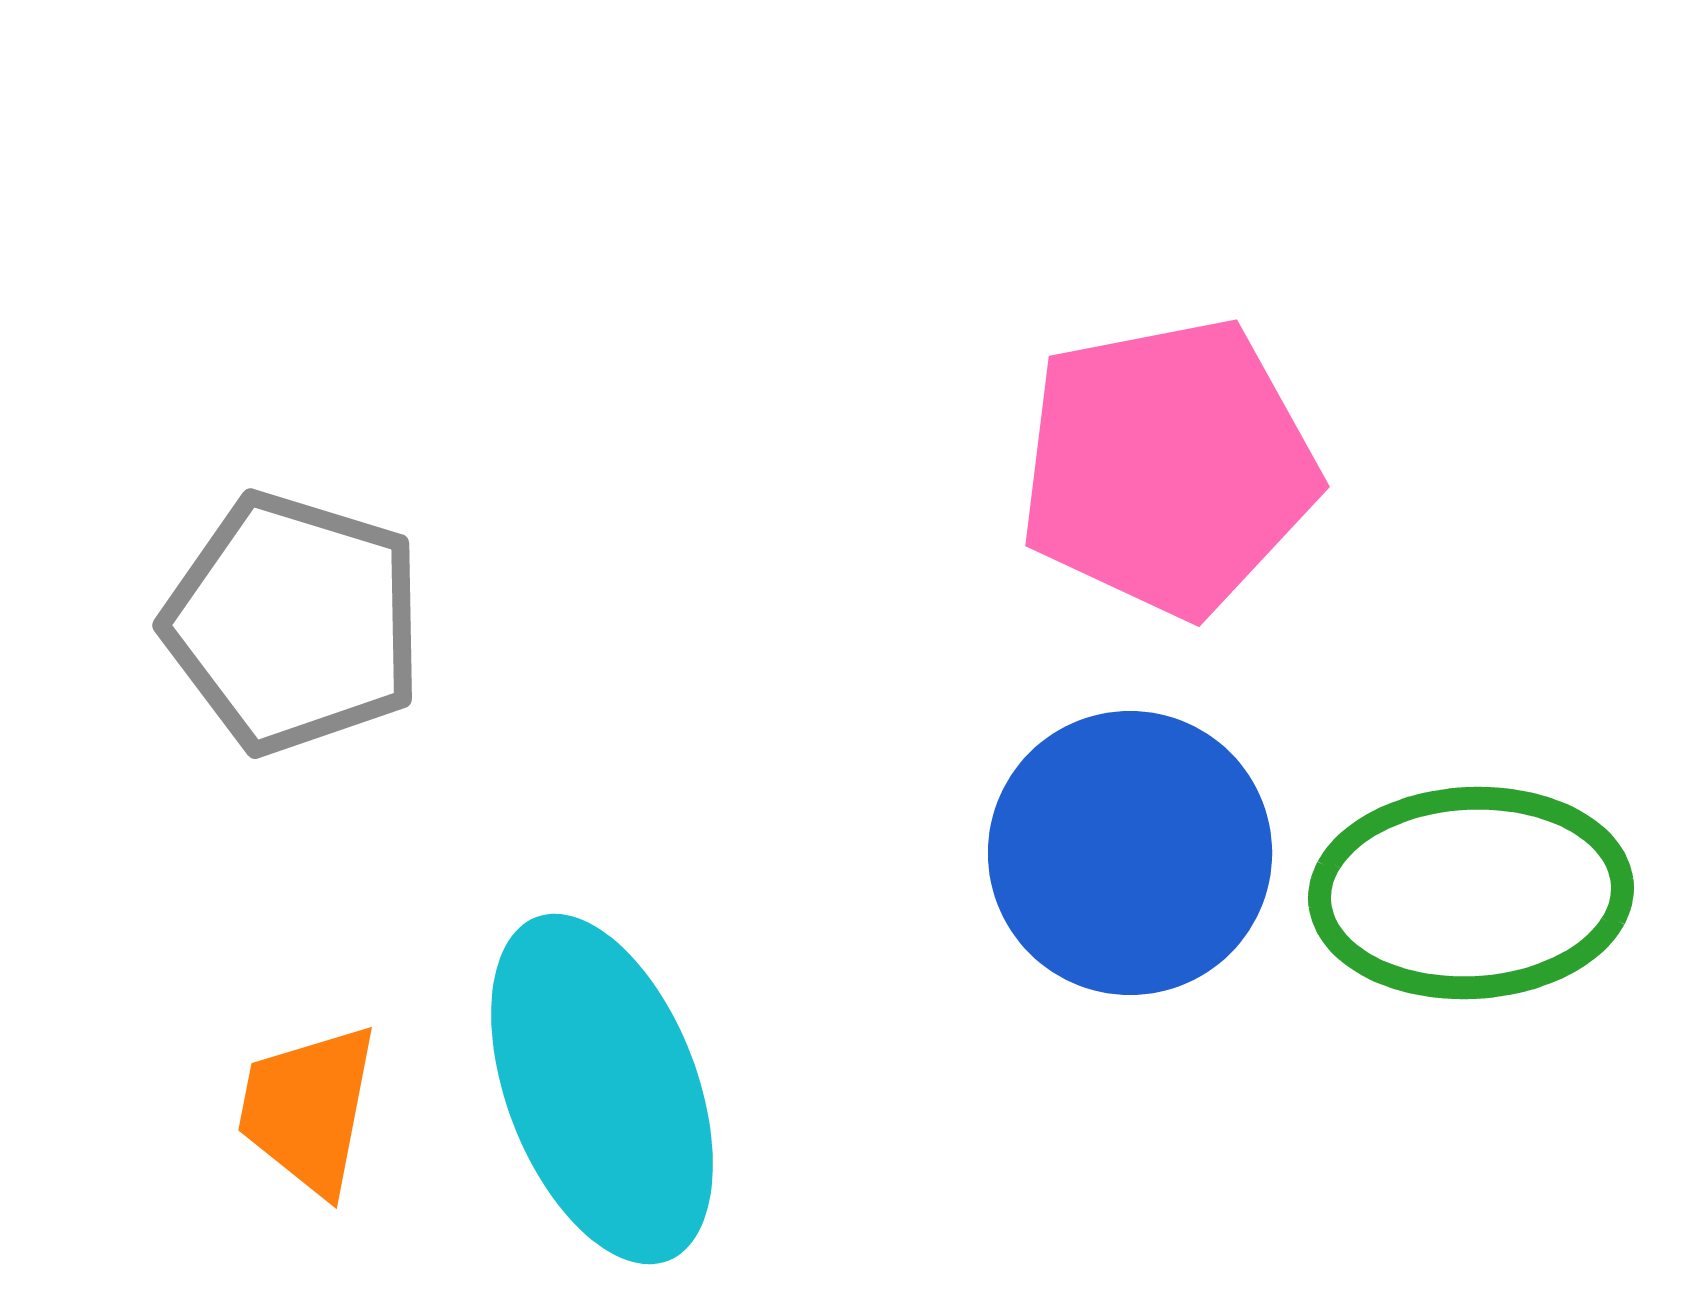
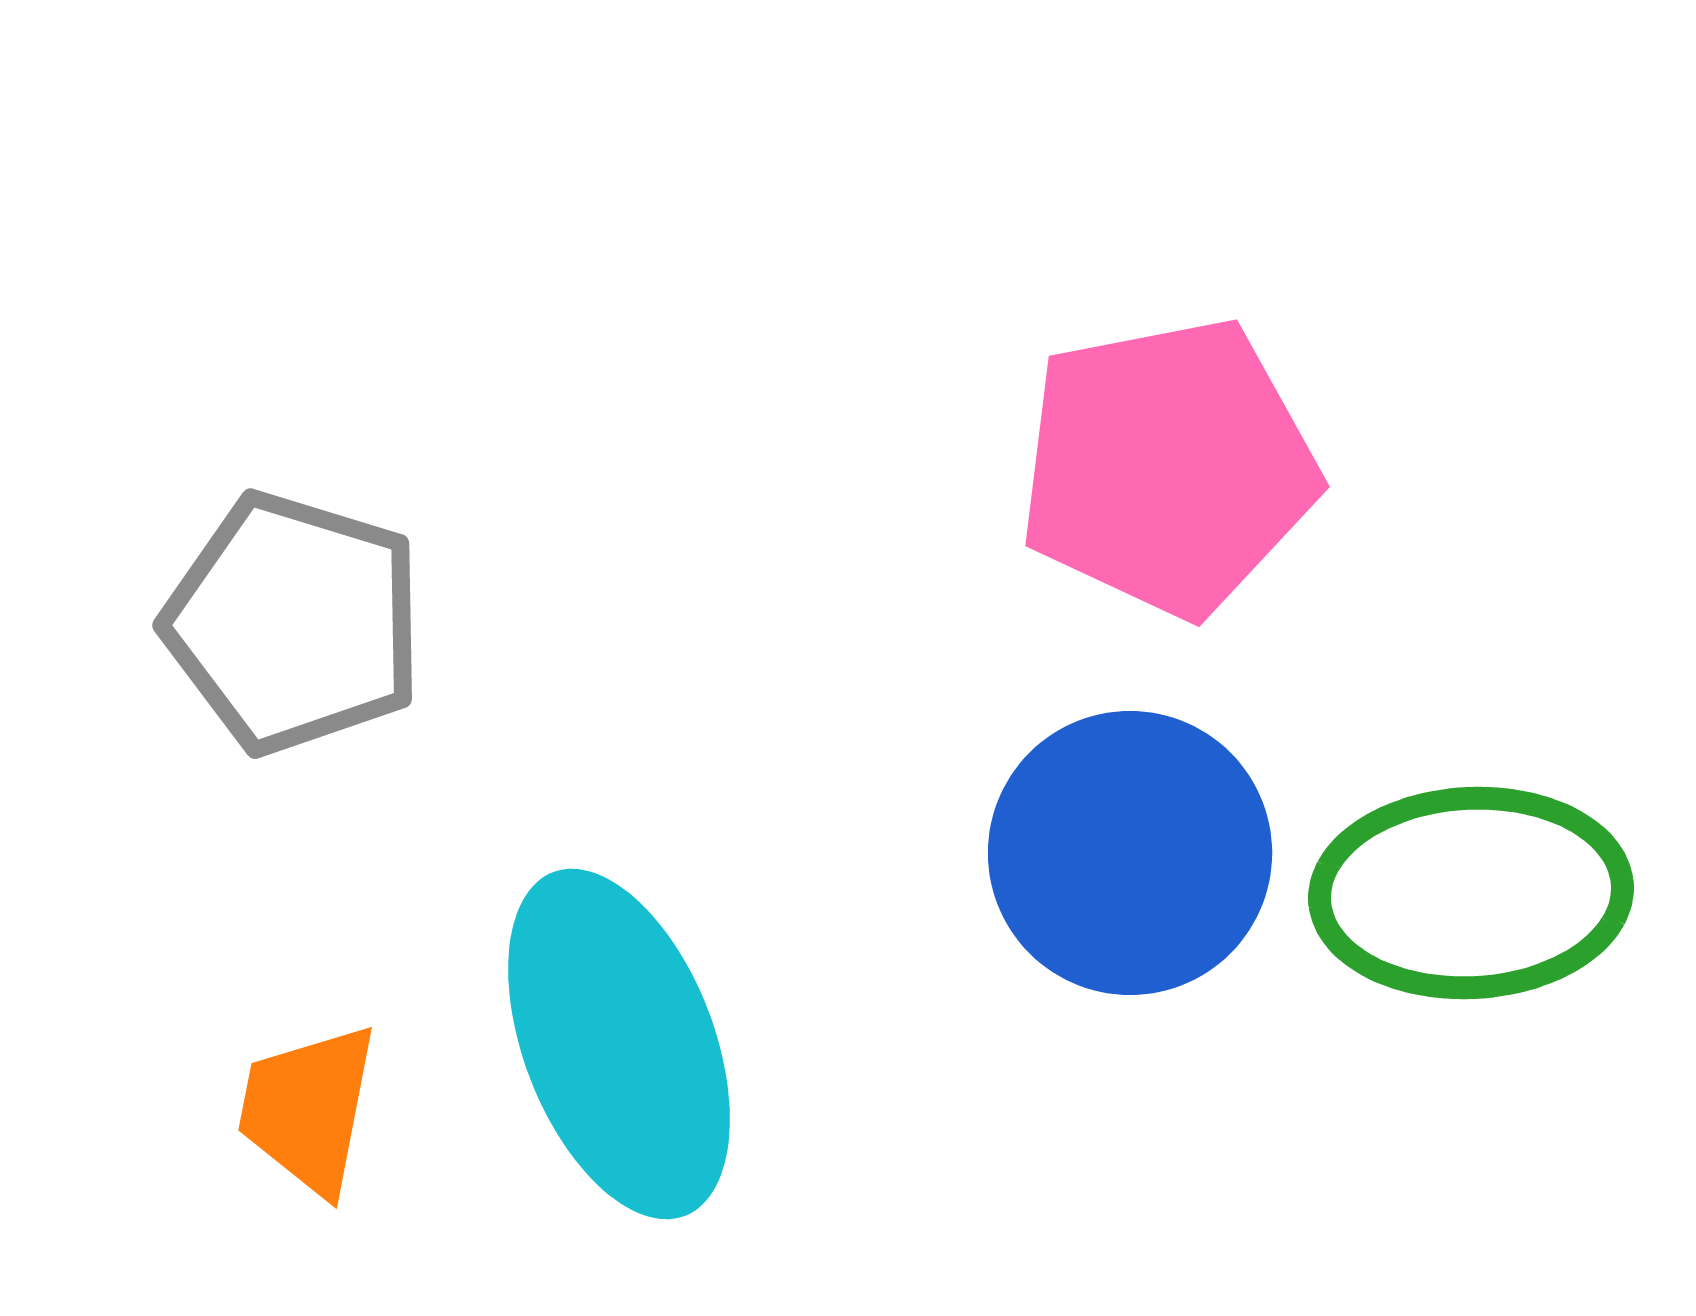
cyan ellipse: moved 17 px right, 45 px up
